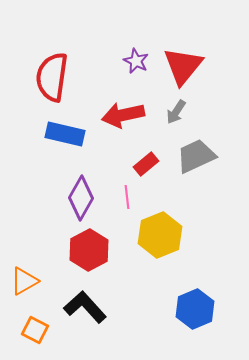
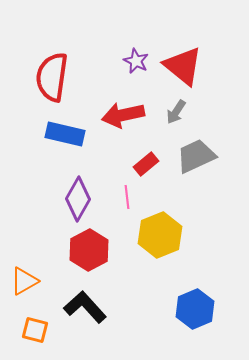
red triangle: rotated 30 degrees counterclockwise
purple diamond: moved 3 px left, 1 px down
orange square: rotated 12 degrees counterclockwise
